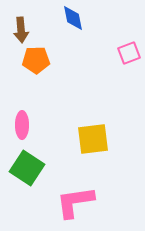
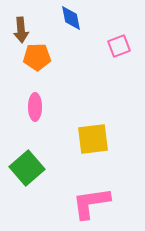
blue diamond: moved 2 px left
pink square: moved 10 px left, 7 px up
orange pentagon: moved 1 px right, 3 px up
pink ellipse: moved 13 px right, 18 px up
green square: rotated 16 degrees clockwise
pink L-shape: moved 16 px right, 1 px down
